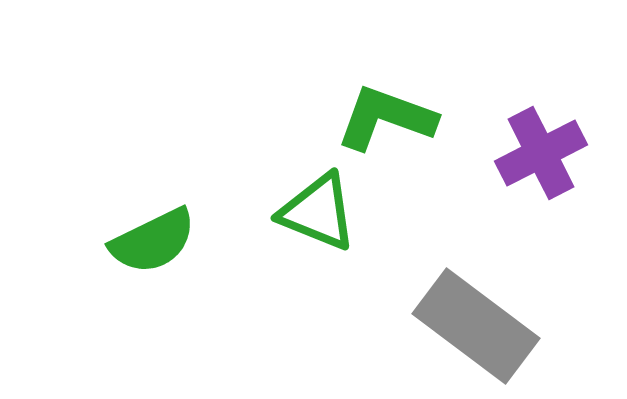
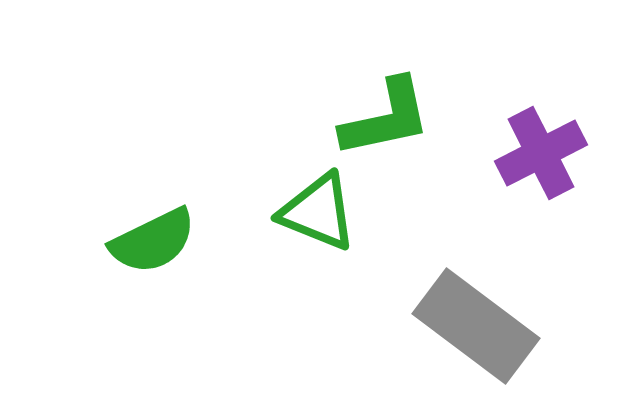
green L-shape: rotated 148 degrees clockwise
